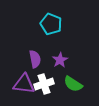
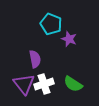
purple star: moved 9 px right, 21 px up; rotated 21 degrees counterclockwise
purple triangle: rotated 45 degrees clockwise
